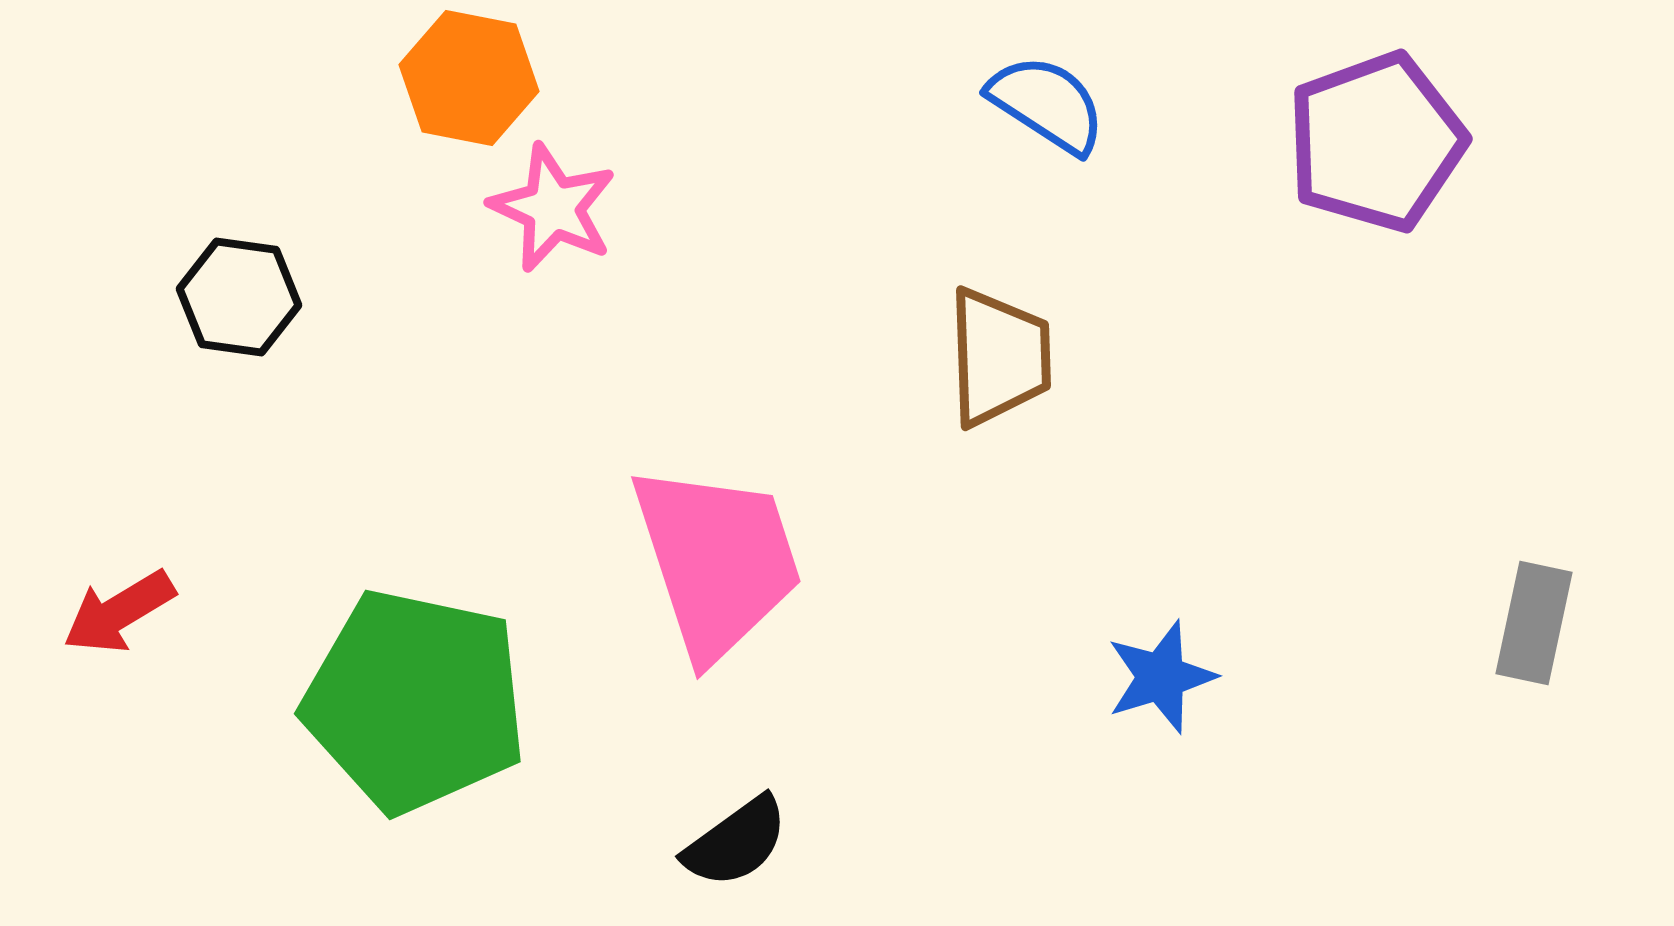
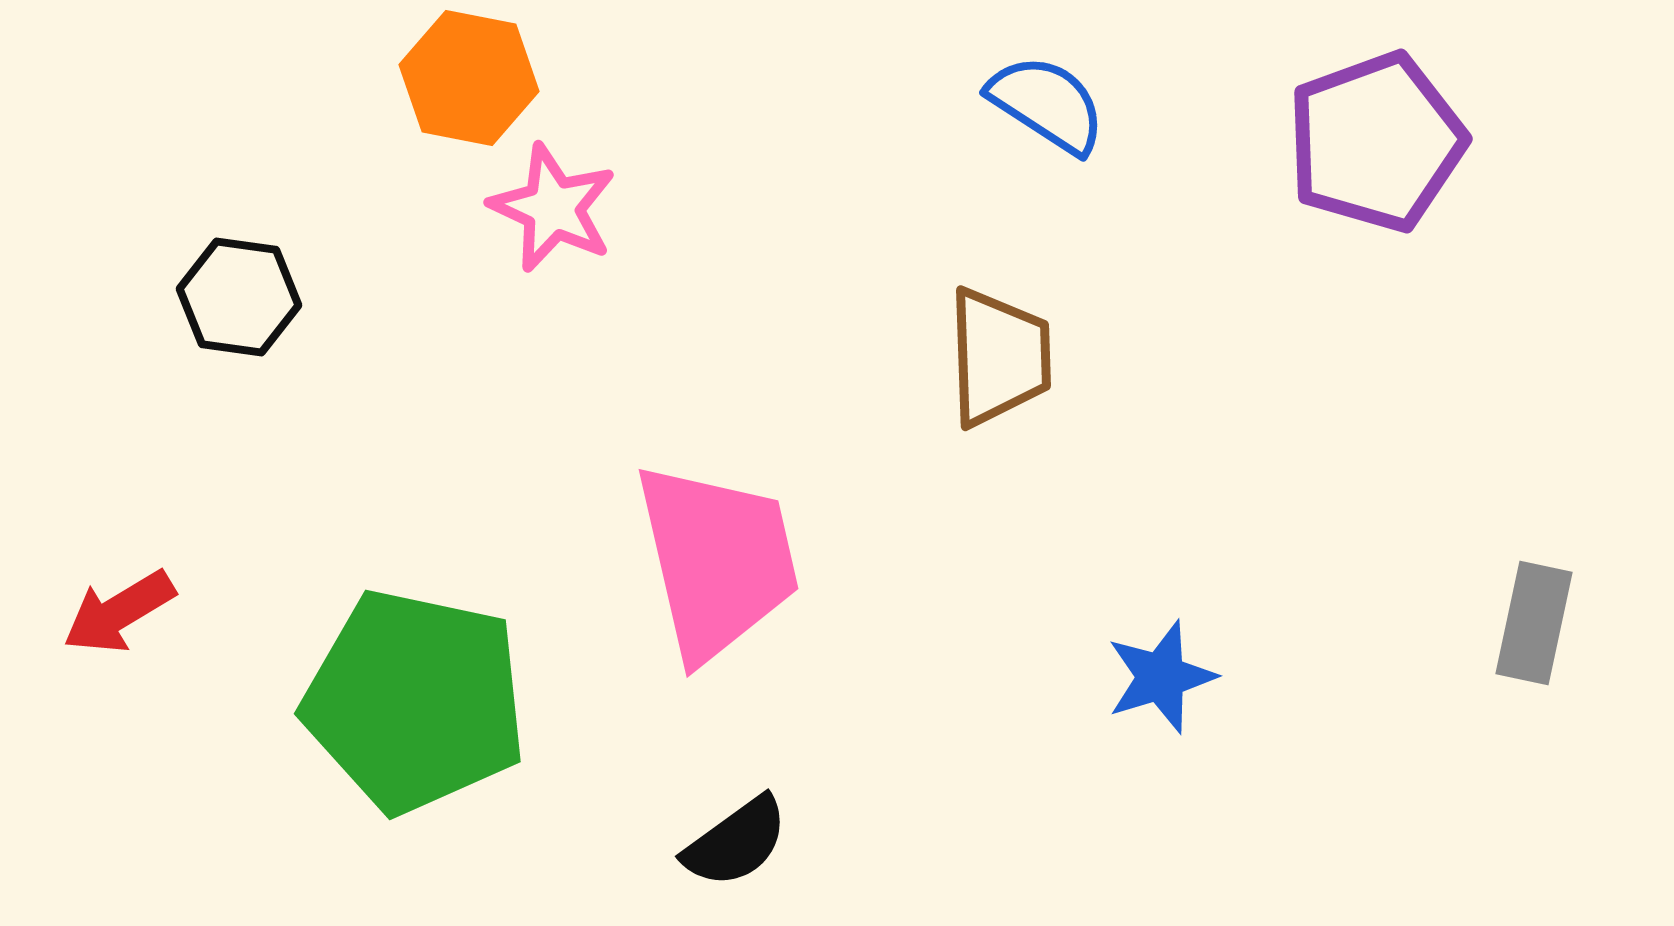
pink trapezoid: rotated 5 degrees clockwise
